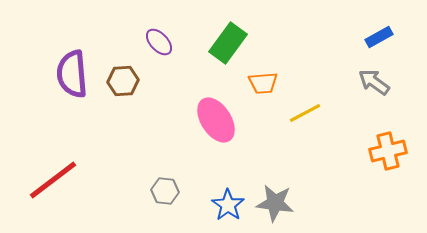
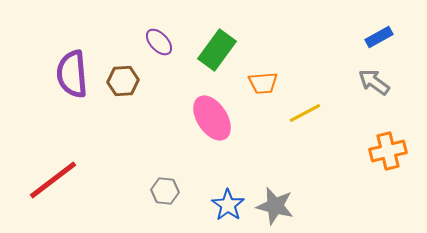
green rectangle: moved 11 px left, 7 px down
pink ellipse: moved 4 px left, 2 px up
gray star: moved 3 px down; rotated 6 degrees clockwise
